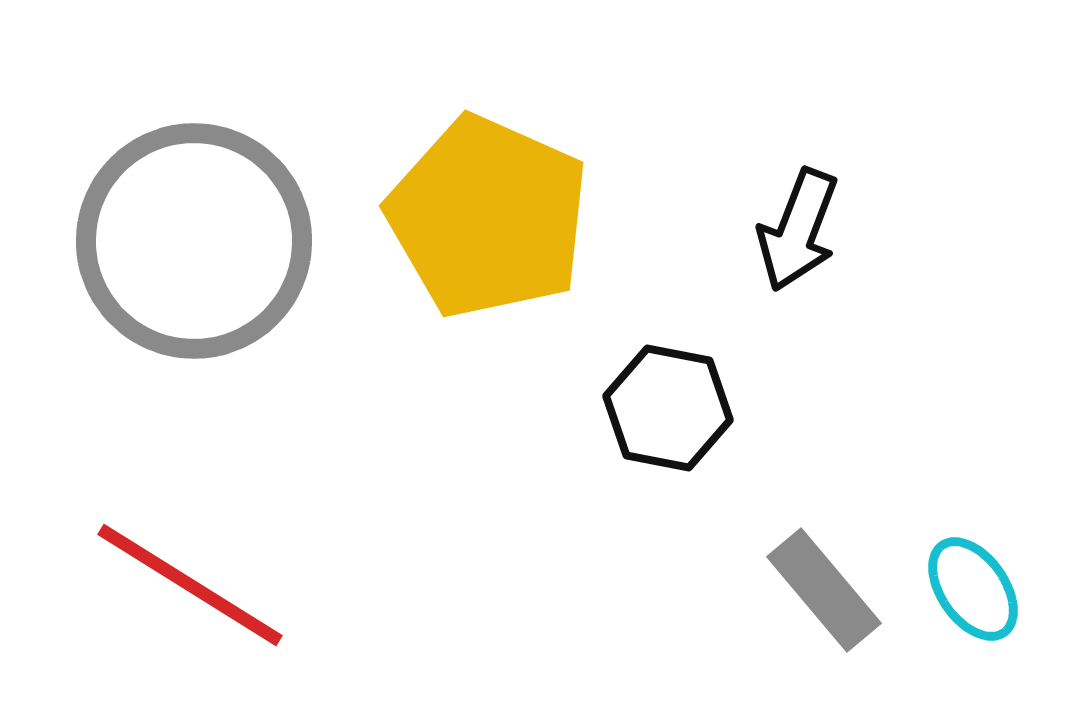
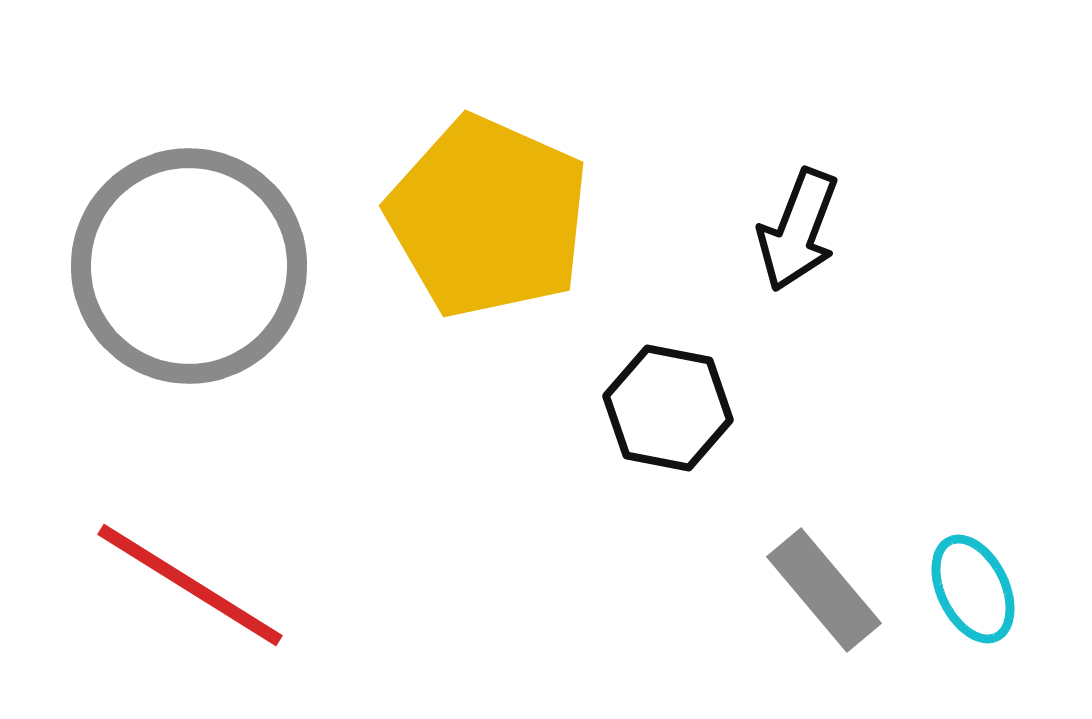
gray circle: moved 5 px left, 25 px down
cyan ellipse: rotated 9 degrees clockwise
